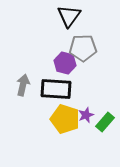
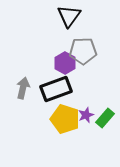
gray pentagon: moved 3 px down
purple hexagon: rotated 15 degrees clockwise
gray arrow: moved 3 px down
black rectangle: rotated 24 degrees counterclockwise
green rectangle: moved 4 px up
